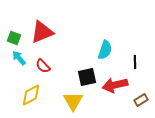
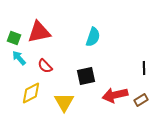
red triangle: moved 3 px left; rotated 10 degrees clockwise
cyan semicircle: moved 12 px left, 13 px up
black line: moved 9 px right, 6 px down
red semicircle: moved 2 px right
black square: moved 1 px left, 1 px up
red arrow: moved 10 px down
yellow diamond: moved 2 px up
yellow triangle: moved 9 px left, 1 px down
